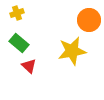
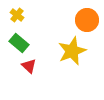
yellow cross: moved 2 px down; rotated 32 degrees counterclockwise
orange circle: moved 2 px left
yellow star: rotated 12 degrees counterclockwise
